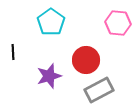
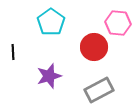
red circle: moved 8 px right, 13 px up
